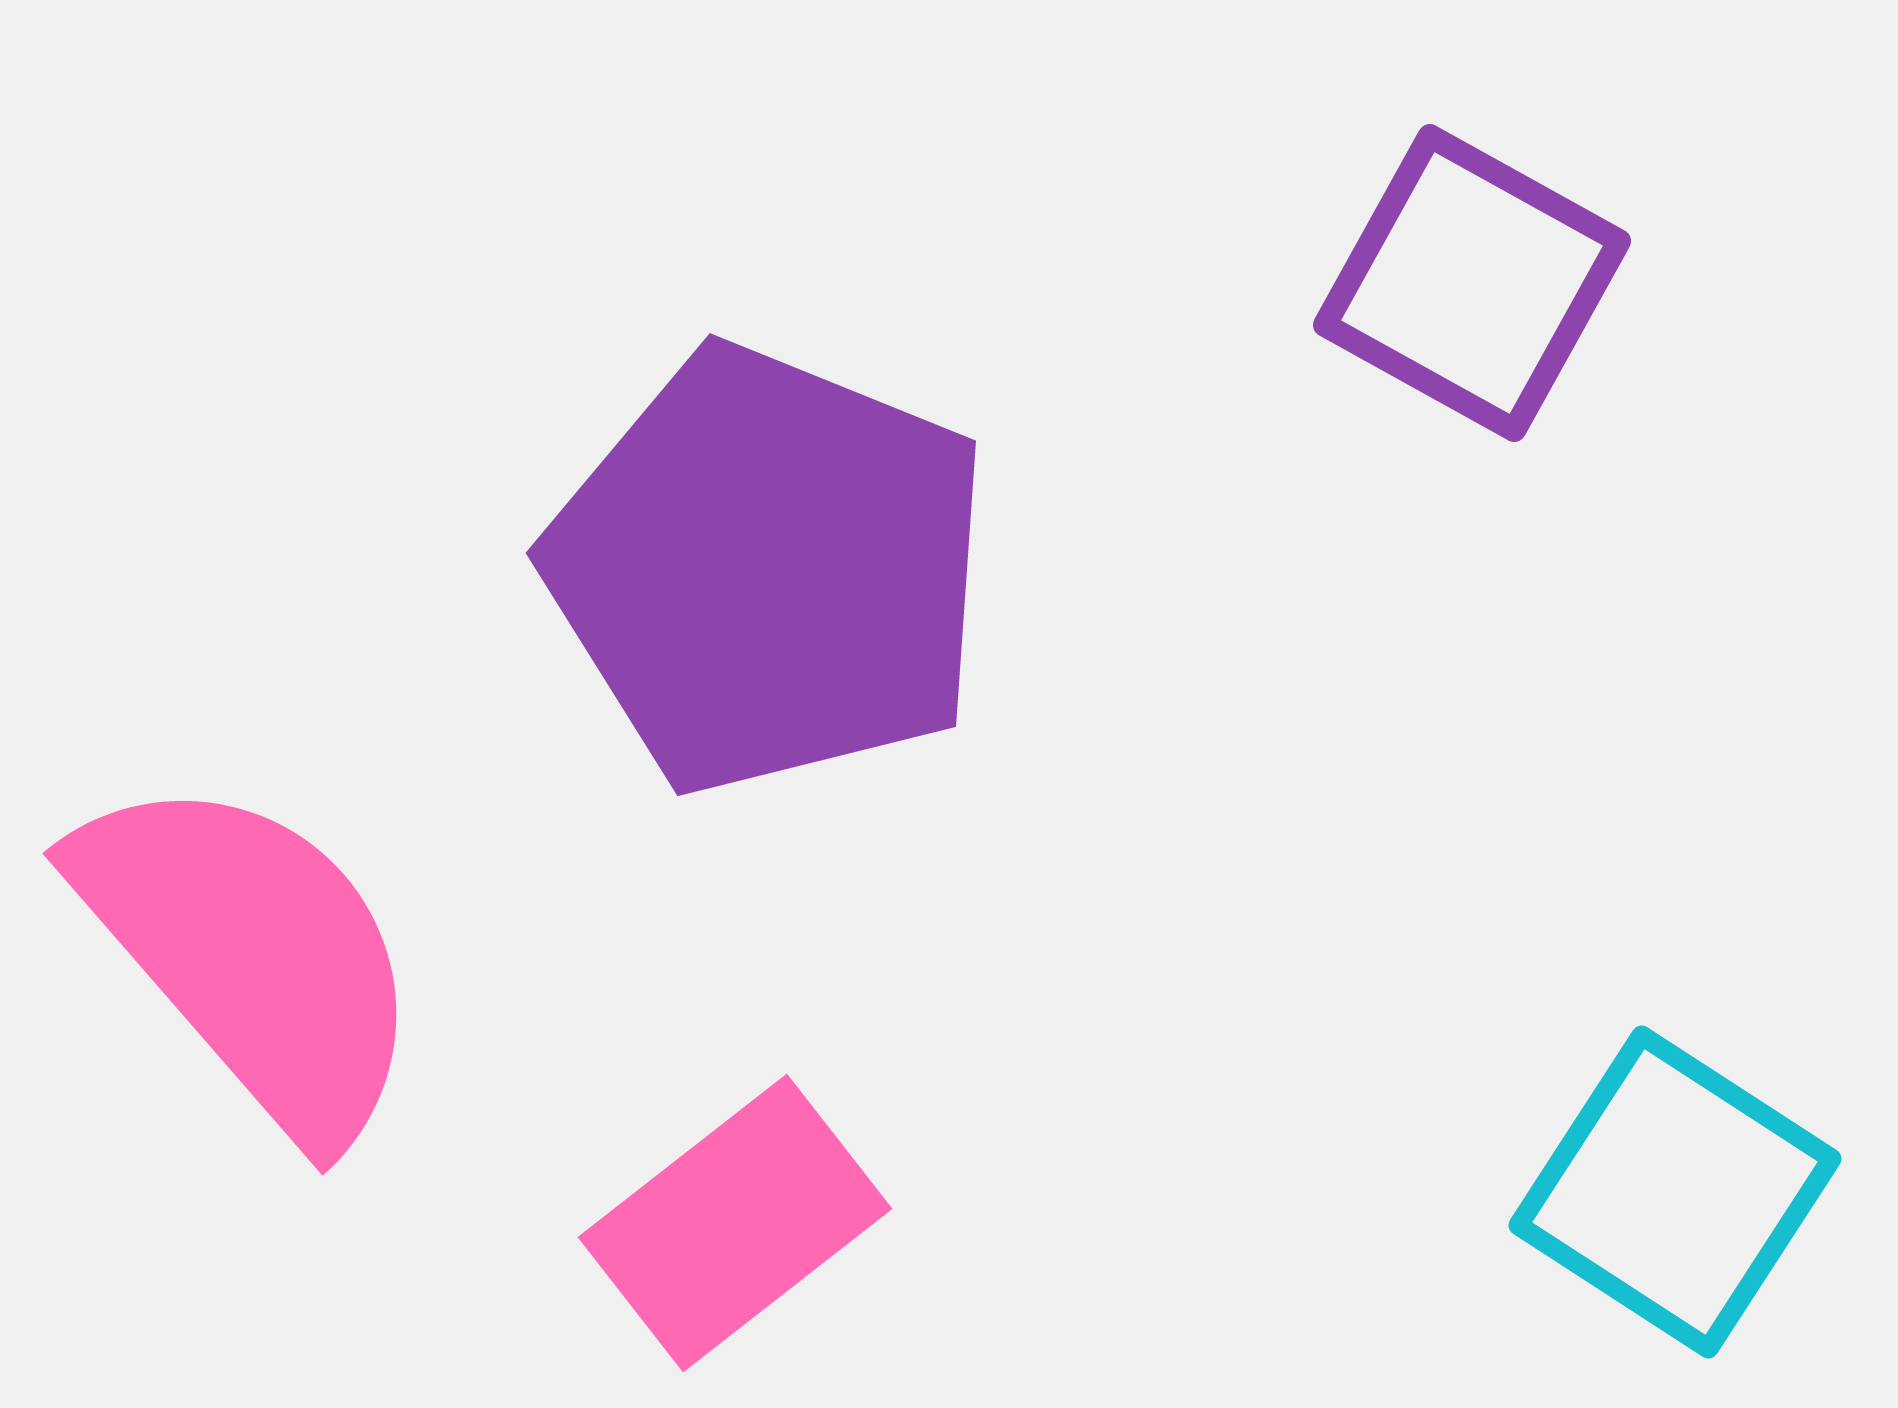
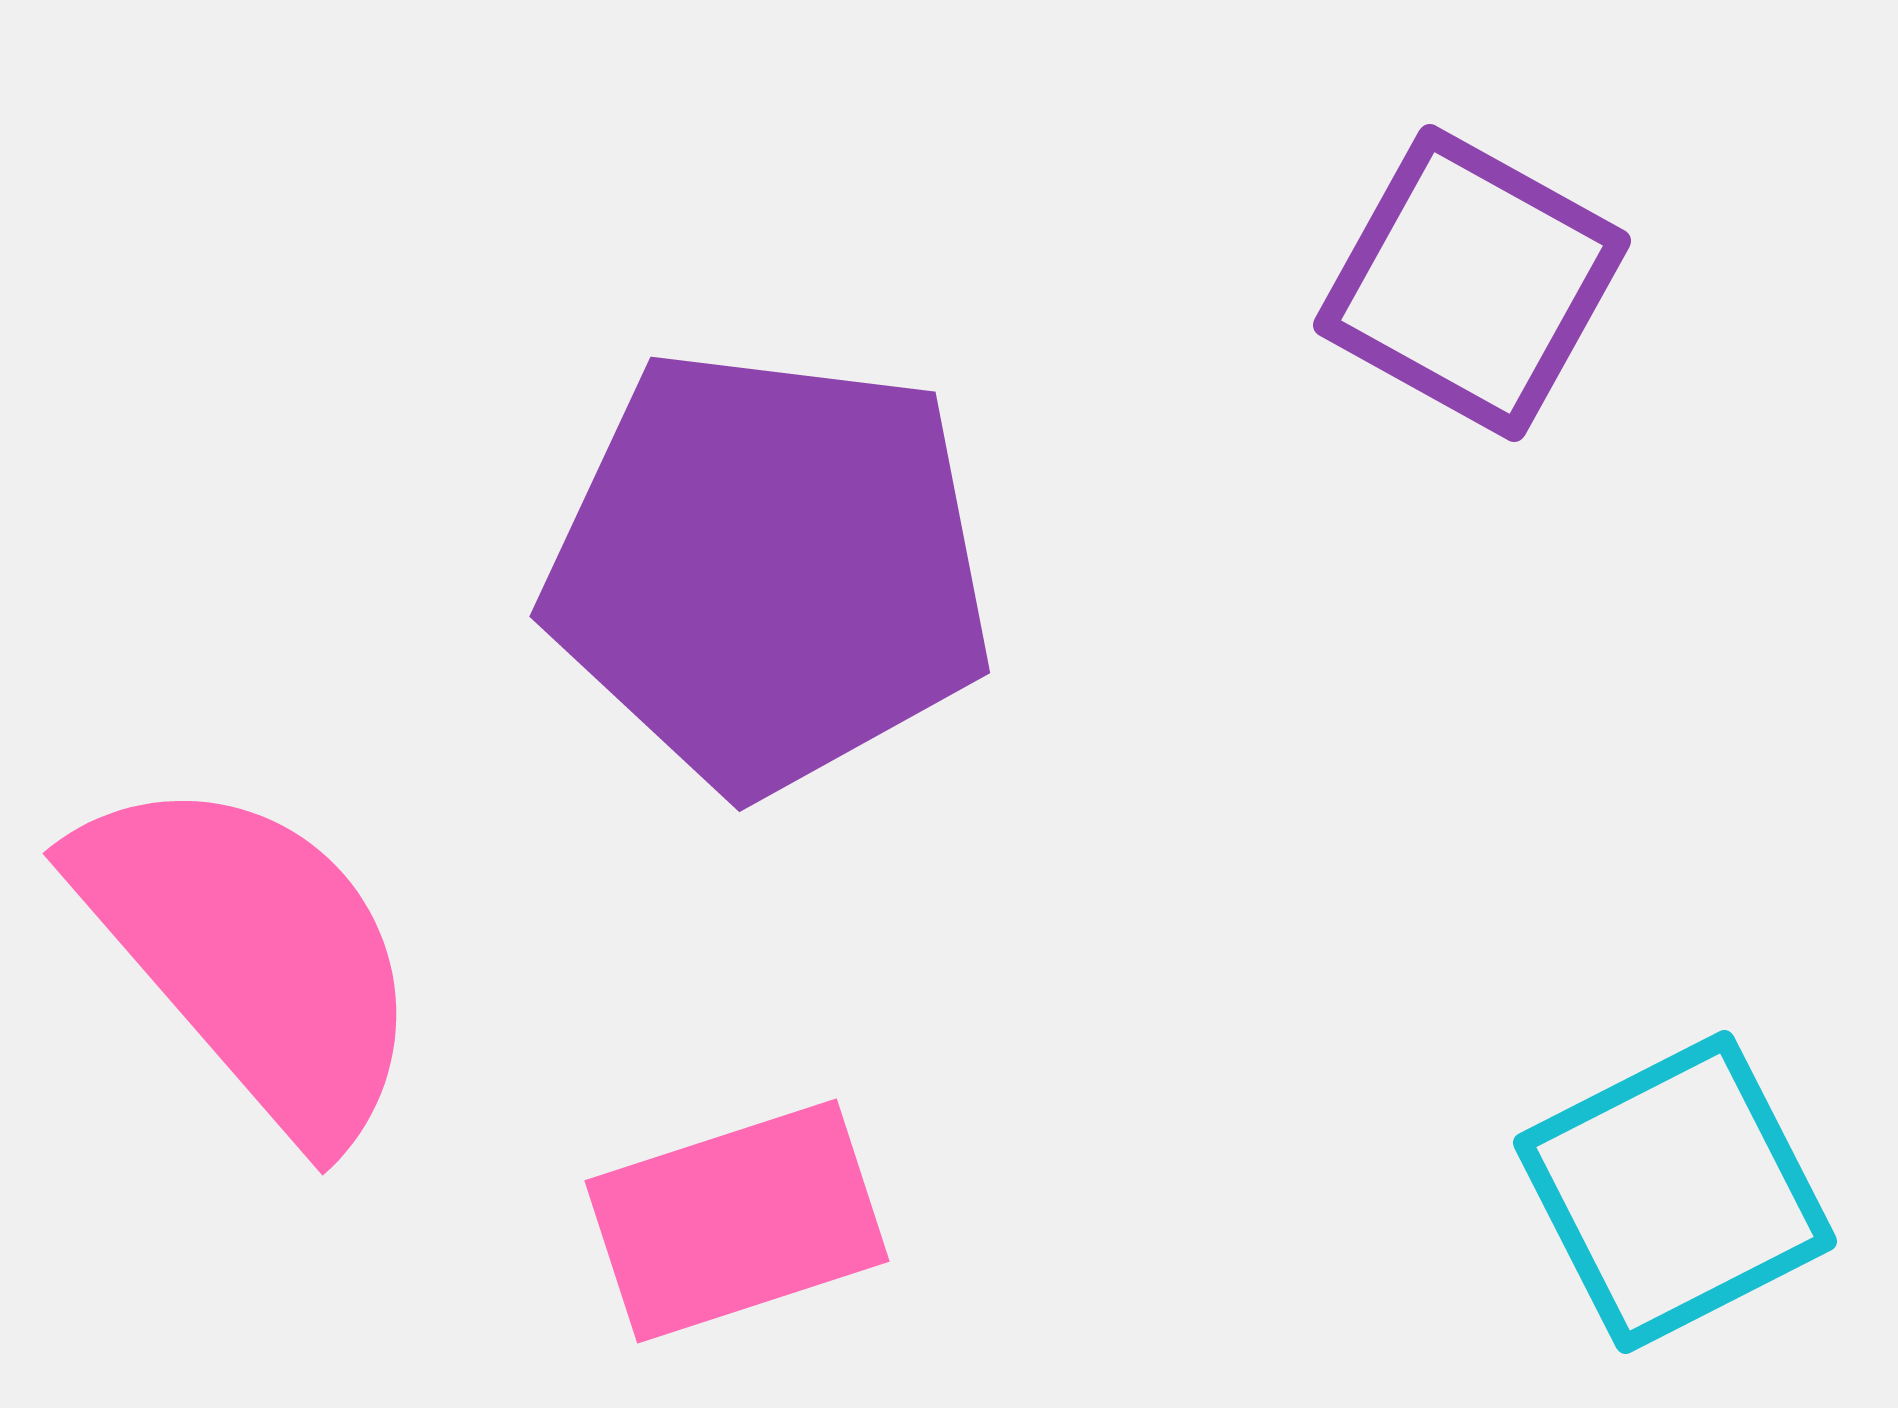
purple pentagon: rotated 15 degrees counterclockwise
cyan square: rotated 30 degrees clockwise
pink rectangle: moved 2 px right, 2 px up; rotated 20 degrees clockwise
